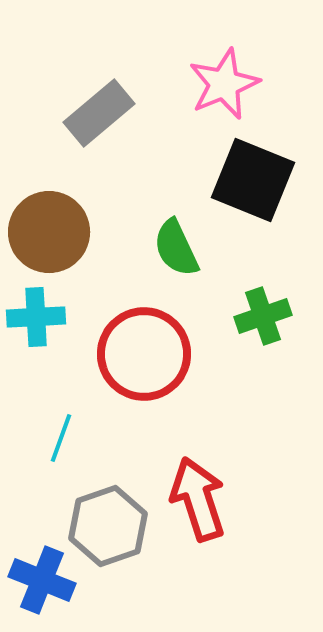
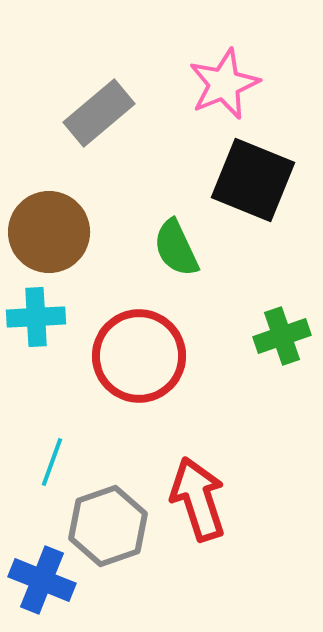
green cross: moved 19 px right, 20 px down
red circle: moved 5 px left, 2 px down
cyan line: moved 9 px left, 24 px down
